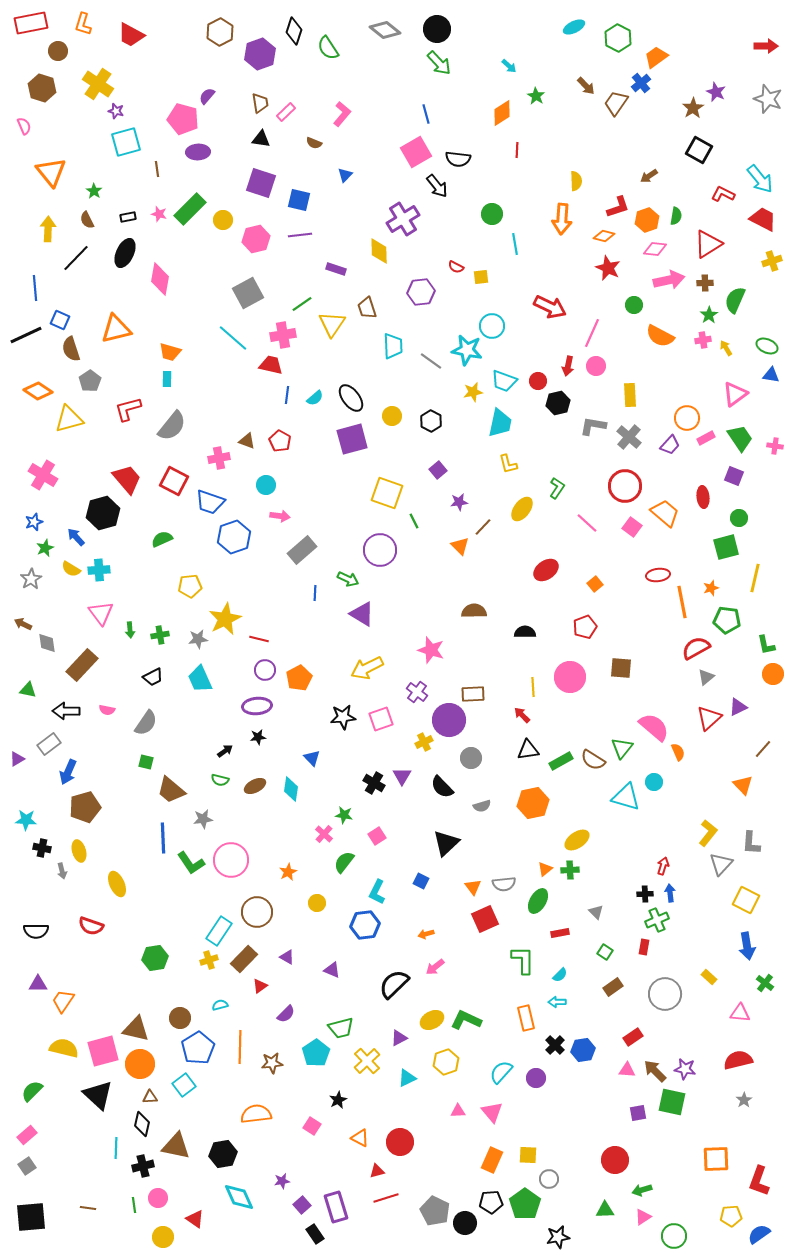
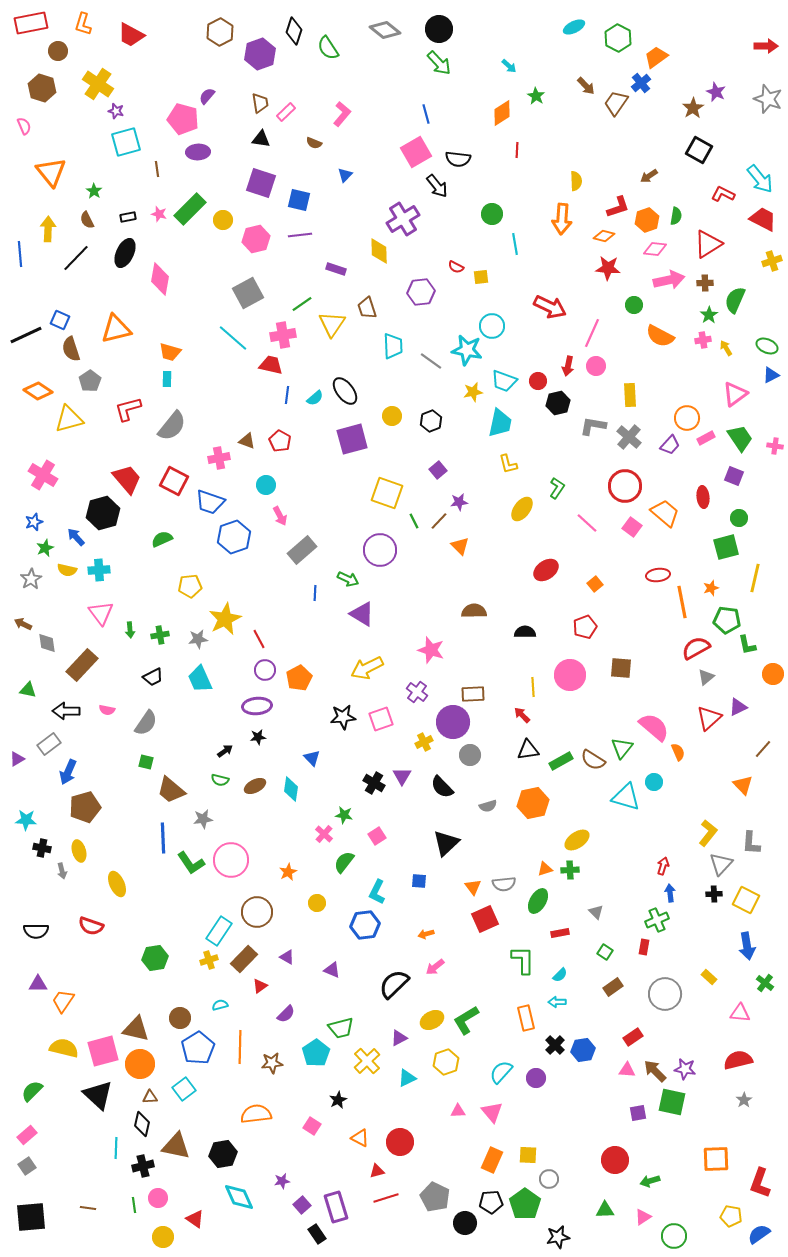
black circle at (437, 29): moved 2 px right
red star at (608, 268): rotated 20 degrees counterclockwise
blue line at (35, 288): moved 15 px left, 34 px up
blue triangle at (771, 375): rotated 36 degrees counterclockwise
black ellipse at (351, 398): moved 6 px left, 7 px up
black hexagon at (431, 421): rotated 10 degrees clockwise
pink arrow at (280, 516): rotated 54 degrees clockwise
brown line at (483, 527): moved 44 px left, 6 px up
yellow semicircle at (71, 569): moved 4 px left, 1 px down; rotated 18 degrees counterclockwise
red line at (259, 639): rotated 48 degrees clockwise
green L-shape at (766, 645): moved 19 px left
pink circle at (570, 677): moved 2 px up
purple circle at (449, 720): moved 4 px right, 2 px down
gray circle at (471, 758): moved 1 px left, 3 px up
gray semicircle at (482, 806): moved 6 px right
orange triangle at (545, 869): rotated 21 degrees clockwise
blue square at (421, 881): moved 2 px left; rotated 21 degrees counterclockwise
black cross at (645, 894): moved 69 px right
green L-shape at (466, 1020): rotated 56 degrees counterclockwise
cyan square at (184, 1085): moved 4 px down
red L-shape at (759, 1181): moved 1 px right, 2 px down
green arrow at (642, 1190): moved 8 px right, 9 px up
gray pentagon at (435, 1211): moved 14 px up
yellow pentagon at (731, 1216): rotated 15 degrees clockwise
black rectangle at (315, 1234): moved 2 px right
